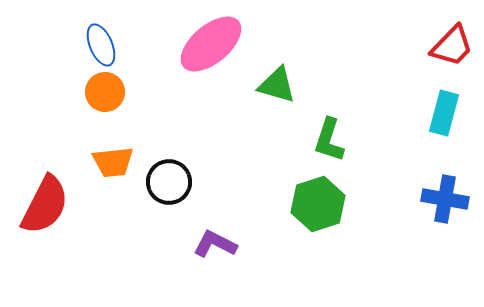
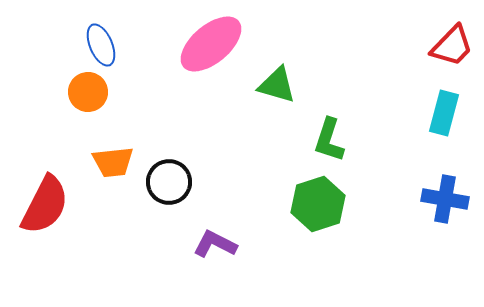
orange circle: moved 17 px left
